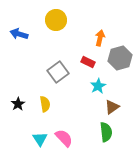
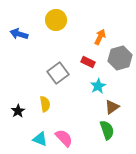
orange arrow: moved 1 px up; rotated 14 degrees clockwise
gray square: moved 1 px down
black star: moved 7 px down
green semicircle: moved 1 px right, 2 px up; rotated 12 degrees counterclockwise
cyan triangle: rotated 35 degrees counterclockwise
